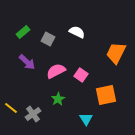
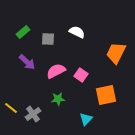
gray square: rotated 24 degrees counterclockwise
green star: rotated 24 degrees clockwise
cyan triangle: rotated 16 degrees clockwise
